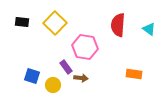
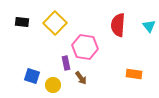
cyan triangle: moved 3 px up; rotated 16 degrees clockwise
purple rectangle: moved 4 px up; rotated 24 degrees clockwise
brown arrow: rotated 48 degrees clockwise
